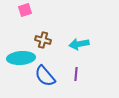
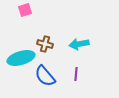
brown cross: moved 2 px right, 4 px down
cyan ellipse: rotated 12 degrees counterclockwise
